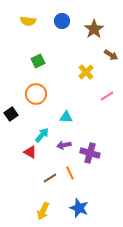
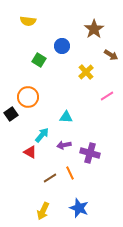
blue circle: moved 25 px down
green square: moved 1 px right, 1 px up; rotated 32 degrees counterclockwise
orange circle: moved 8 px left, 3 px down
